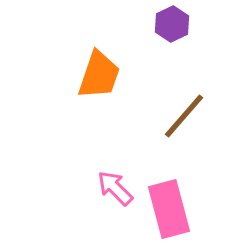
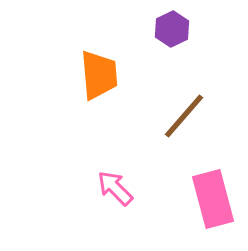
purple hexagon: moved 5 px down
orange trapezoid: rotated 24 degrees counterclockwise
pink rectangle: moved 44 px right, 10 px up
